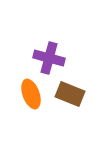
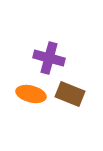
orange ellipse: rotated 56 degrees counterclockwise
